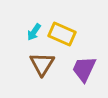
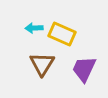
cyan arrow: moved 4 px up; rotated 54 degrees clockwise
